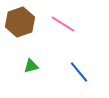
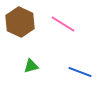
brown hexagon: rotated 16 degrees counterclockwise
blue line: moved 1 px right; rotated 30 degrees counterclockwise
